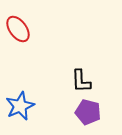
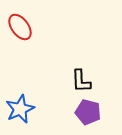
red ellipse: moved 2 px right, 2 px up
blue star: moved 3 px down
